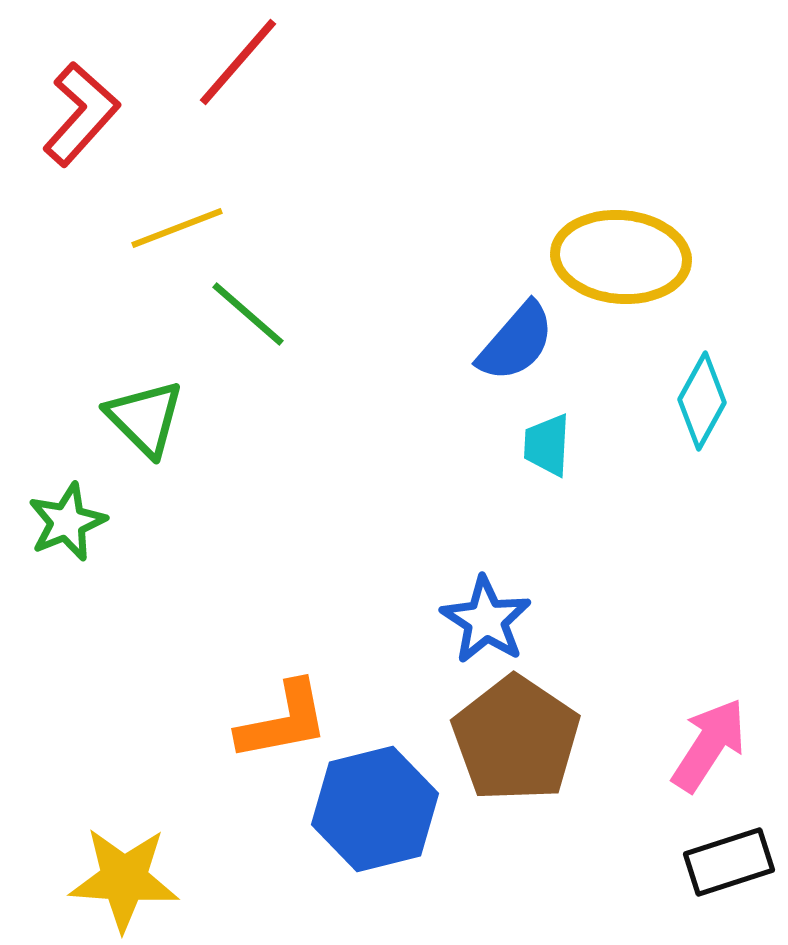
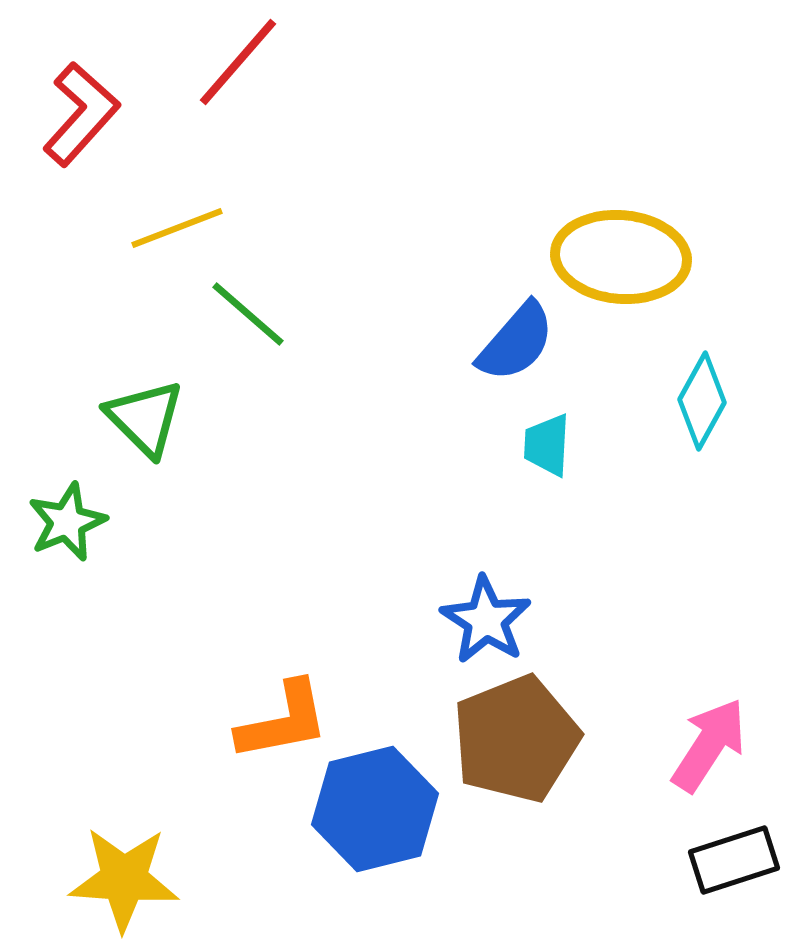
brown pentagon: rotated 16 degrees clockwise
black rectangle: moved 5 px right, 2 px up
